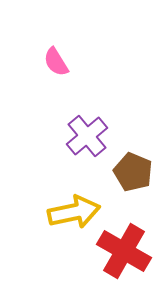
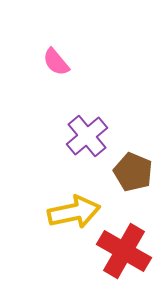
pink semicircle: rotated 8 degrees counterclockwise
